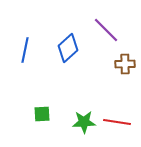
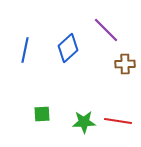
red line: moved 1 px right, 1 px up
